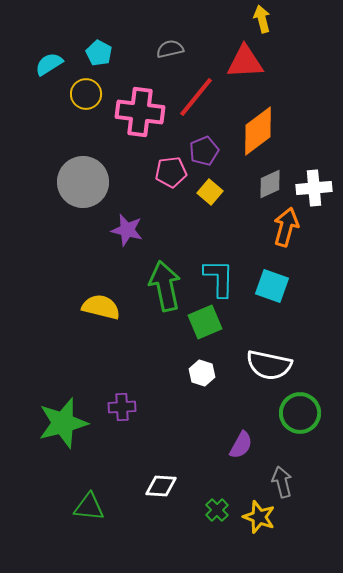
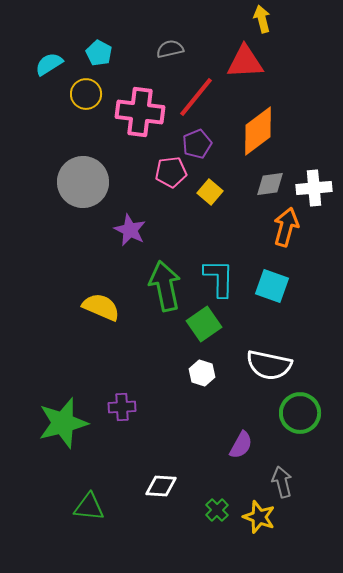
purple pentagon: moved 7 px left, 7 px up
gray diamond: rotated 16 degrees clockwise
purple star: moved 3 px right; rotated 12 degrees clockwise
yellow semicircle: rotated 9 degrees clockwise
green square: moved 1 px left, 2 px down; rotated 12 degrees counterclockwise
